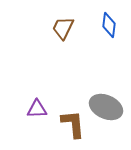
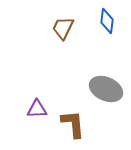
blue diamond: moved 2 px left, 4 px up
gray ellipse: moved 18 px up
